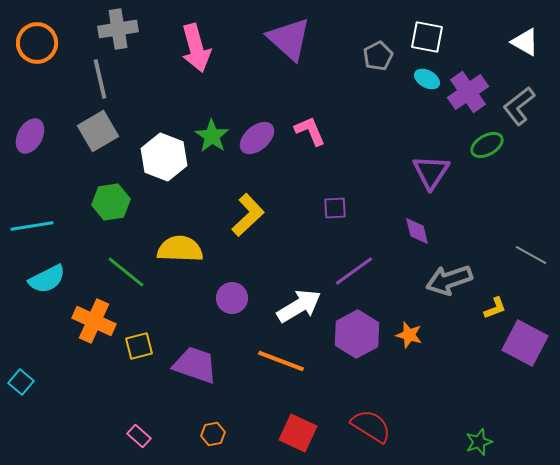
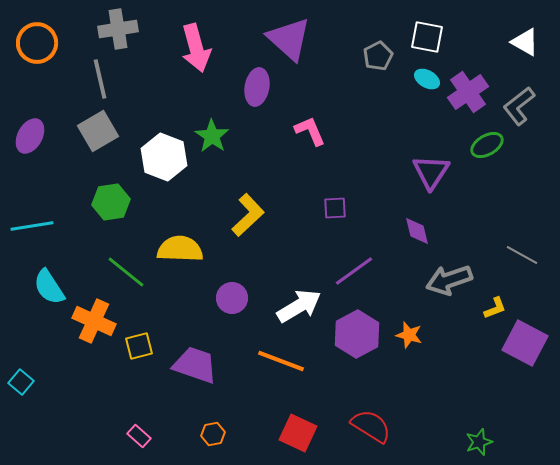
purple ellipse at (257, 138): moved 51 px up; rotated 39 degrees counterclockwise
gray line at (531, 255): moved 9 px left
cyan semicircle at (47, 279): moved 2 px right, 8 px down; rotated 84 degrees clockwise
